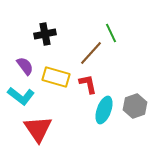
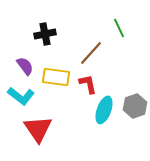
green line: moved 8 px right, 5 px up
yellow rectangle: rotated 8 degrees counterclockwise
